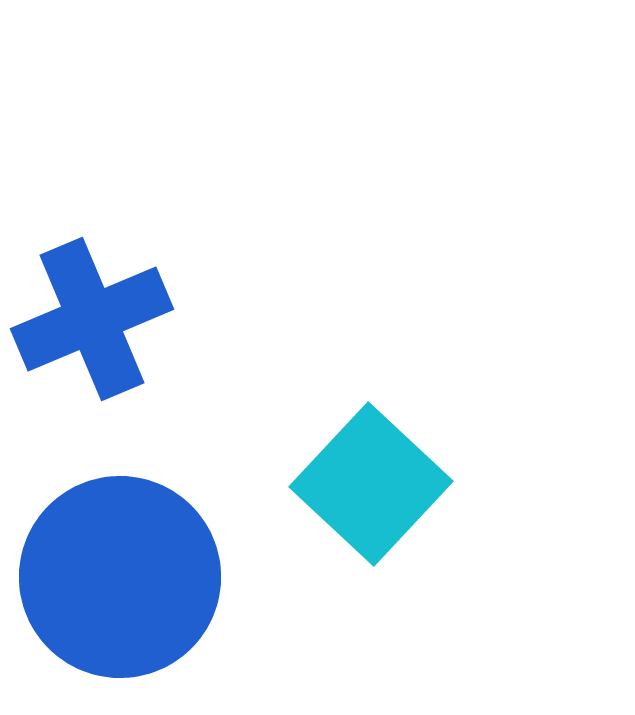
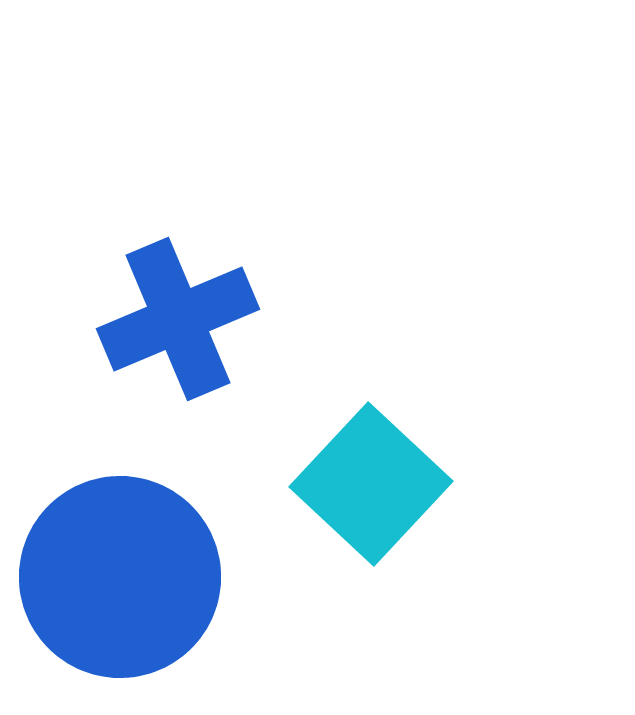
blue cross: moved 86 px right
